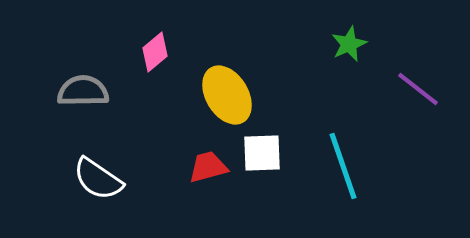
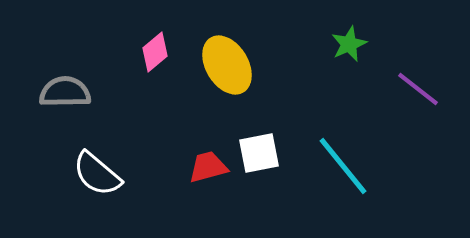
gray semicircle: moved 18 px left, 1 px down
yellow ellipse: moved 30 px up
white square: moved 3 px left; rotated 9 degrees counterclockwise
cyan line: rotated 20 degrees counterclockwise
white semicircle: moved 1 px left, 5 px up; rotated 6 degrees clockwise
